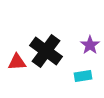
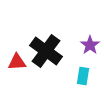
cyan rectangle: rotated 72 degrees counterclockwise
